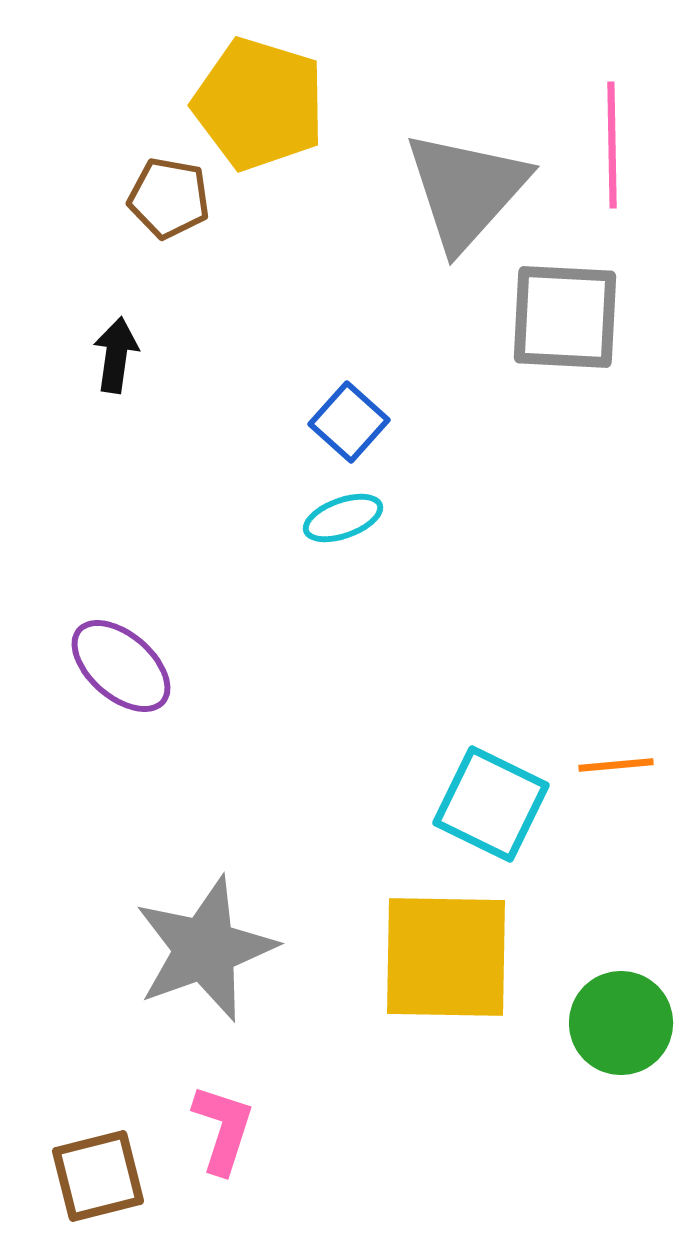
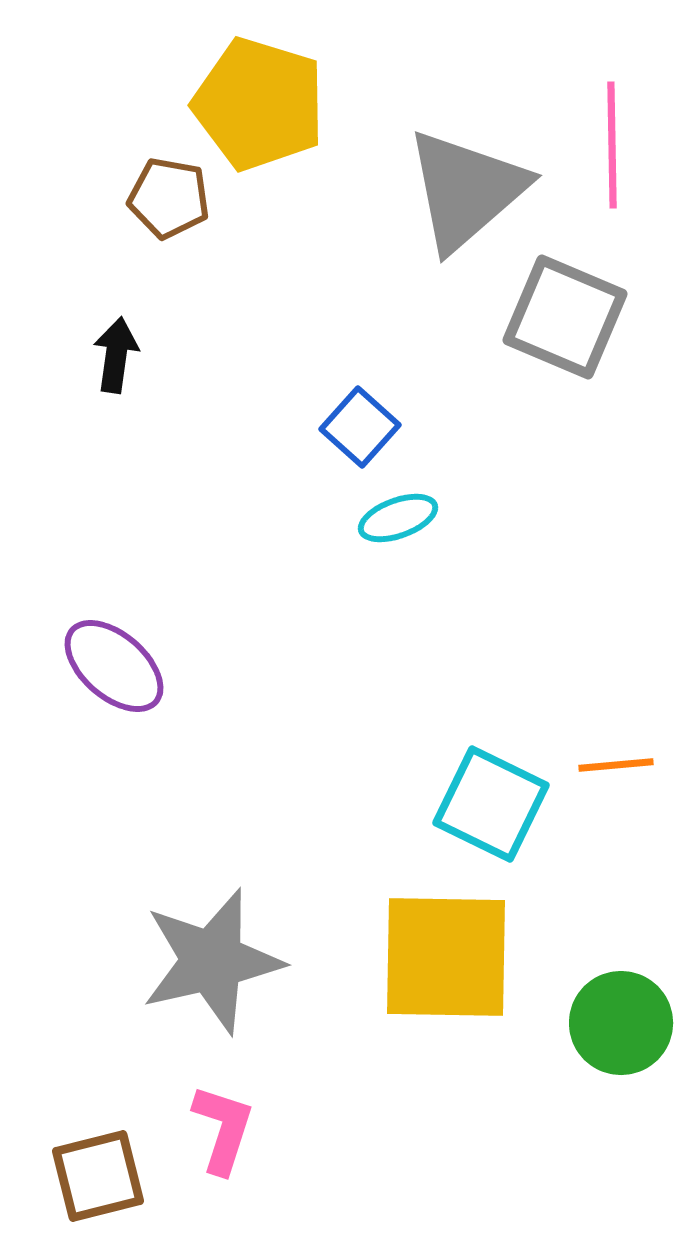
gray triangle: rotated 7 degrees clockwise
gray square: rotated 20 degrees clockwise
blue square: moved 11 px right, 5 px down
cyan ellipse: moved 55 px right
purple ellipse: moved 7 px left
gray star: moved 7 px right, 12 px down; rotated 7 degrees clockwise
